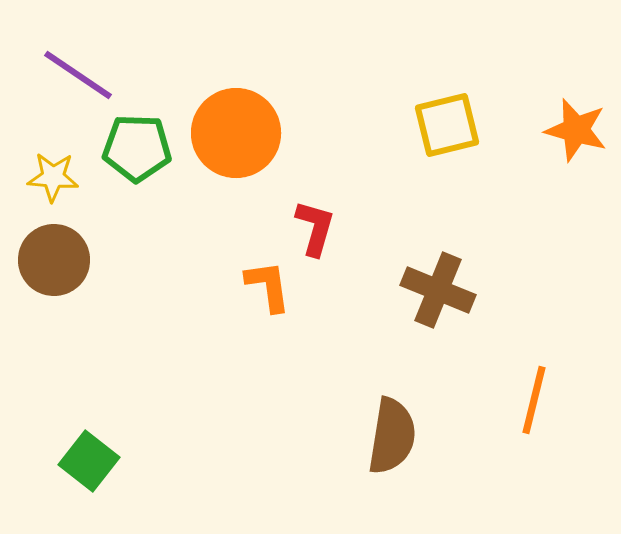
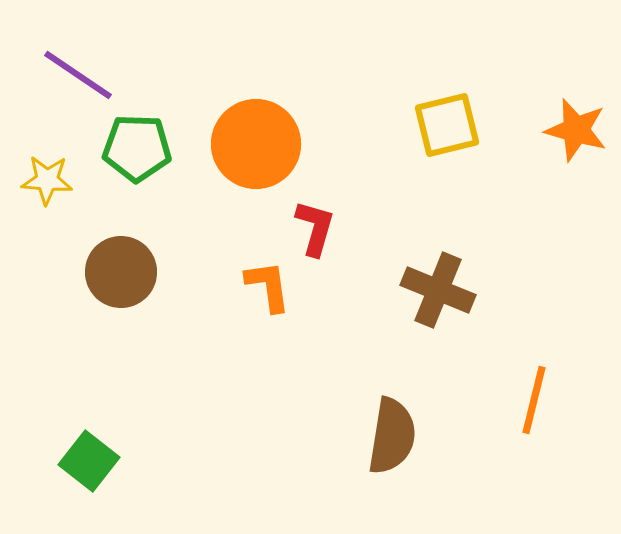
orange circle: moved 20 px right, 11 px down
yellow star: moved 6 px left, 3 px down
brown circle: moved 67 px right, 12 px down
